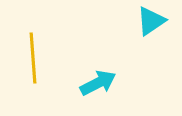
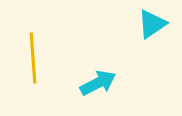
cyan triangle: moved 1 px right, 3 px down
